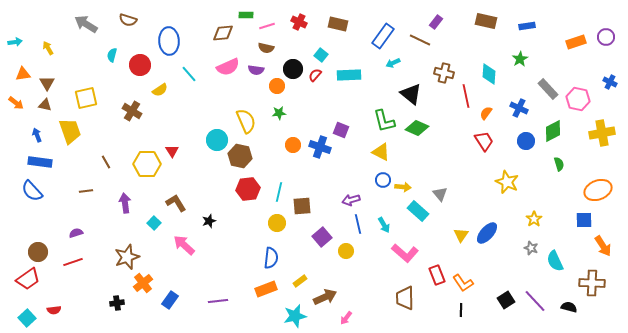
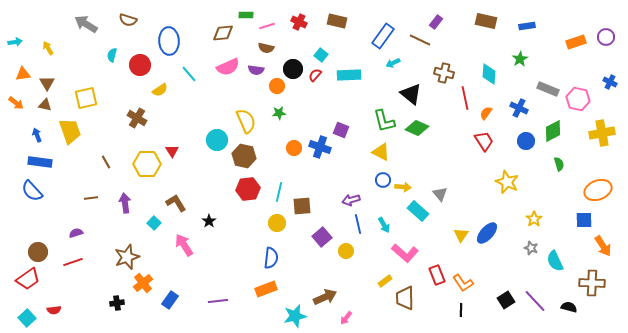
brown rectangle at (338, 24): moved 1 px left, 3 px up
gray rectangle at (548, 89): rotated 25 degrees counterclockwise
red line at (466, 96): moved 1 px left, 2 px down
brown cross at (132, 111): moved 5 px right, 7 px down
orange circle at (293, 145): moved 1 px right, 3 px down
brown hexagon at (240, 156): moved 4 px right
brown line at (86, 191): moved 5 px right, 7 px down
black star at (209, 221): rotated 16 degrees counterclockwise
pink arrow at (184, 245): rotated 15 degrees clockwise
yellow rectangle at (300, 281): moved 85 px right
